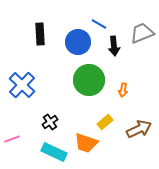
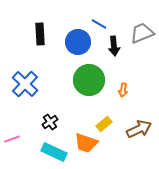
blue cross: moved 3 px right, 1 px up
yellow rectangle: moved 1 px left, 2 px down
